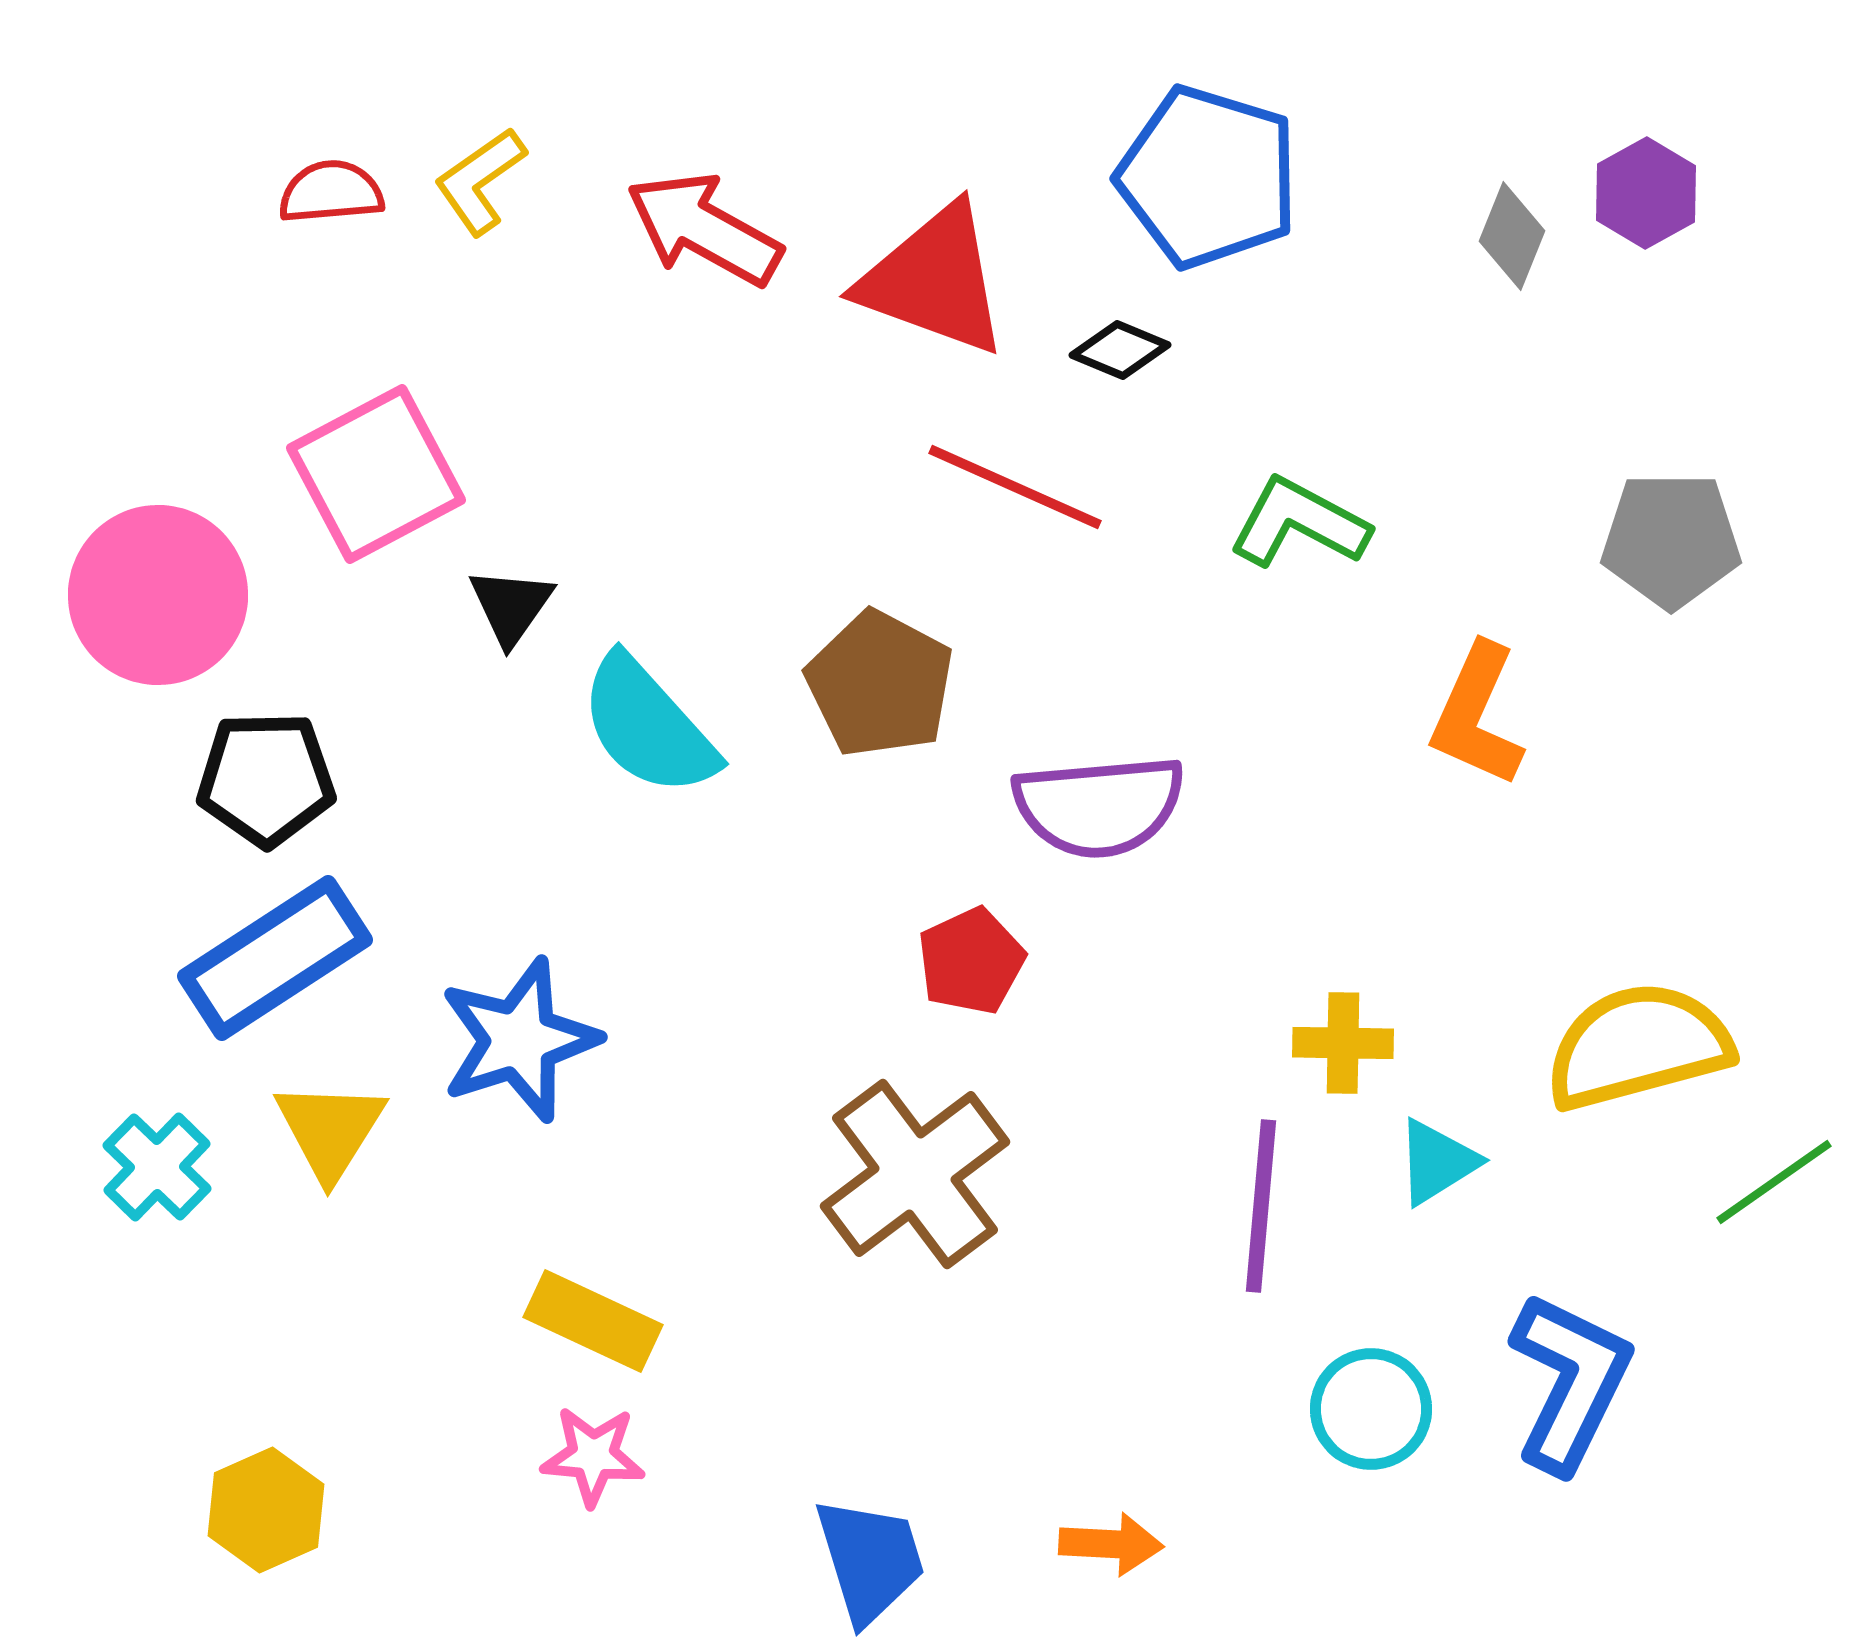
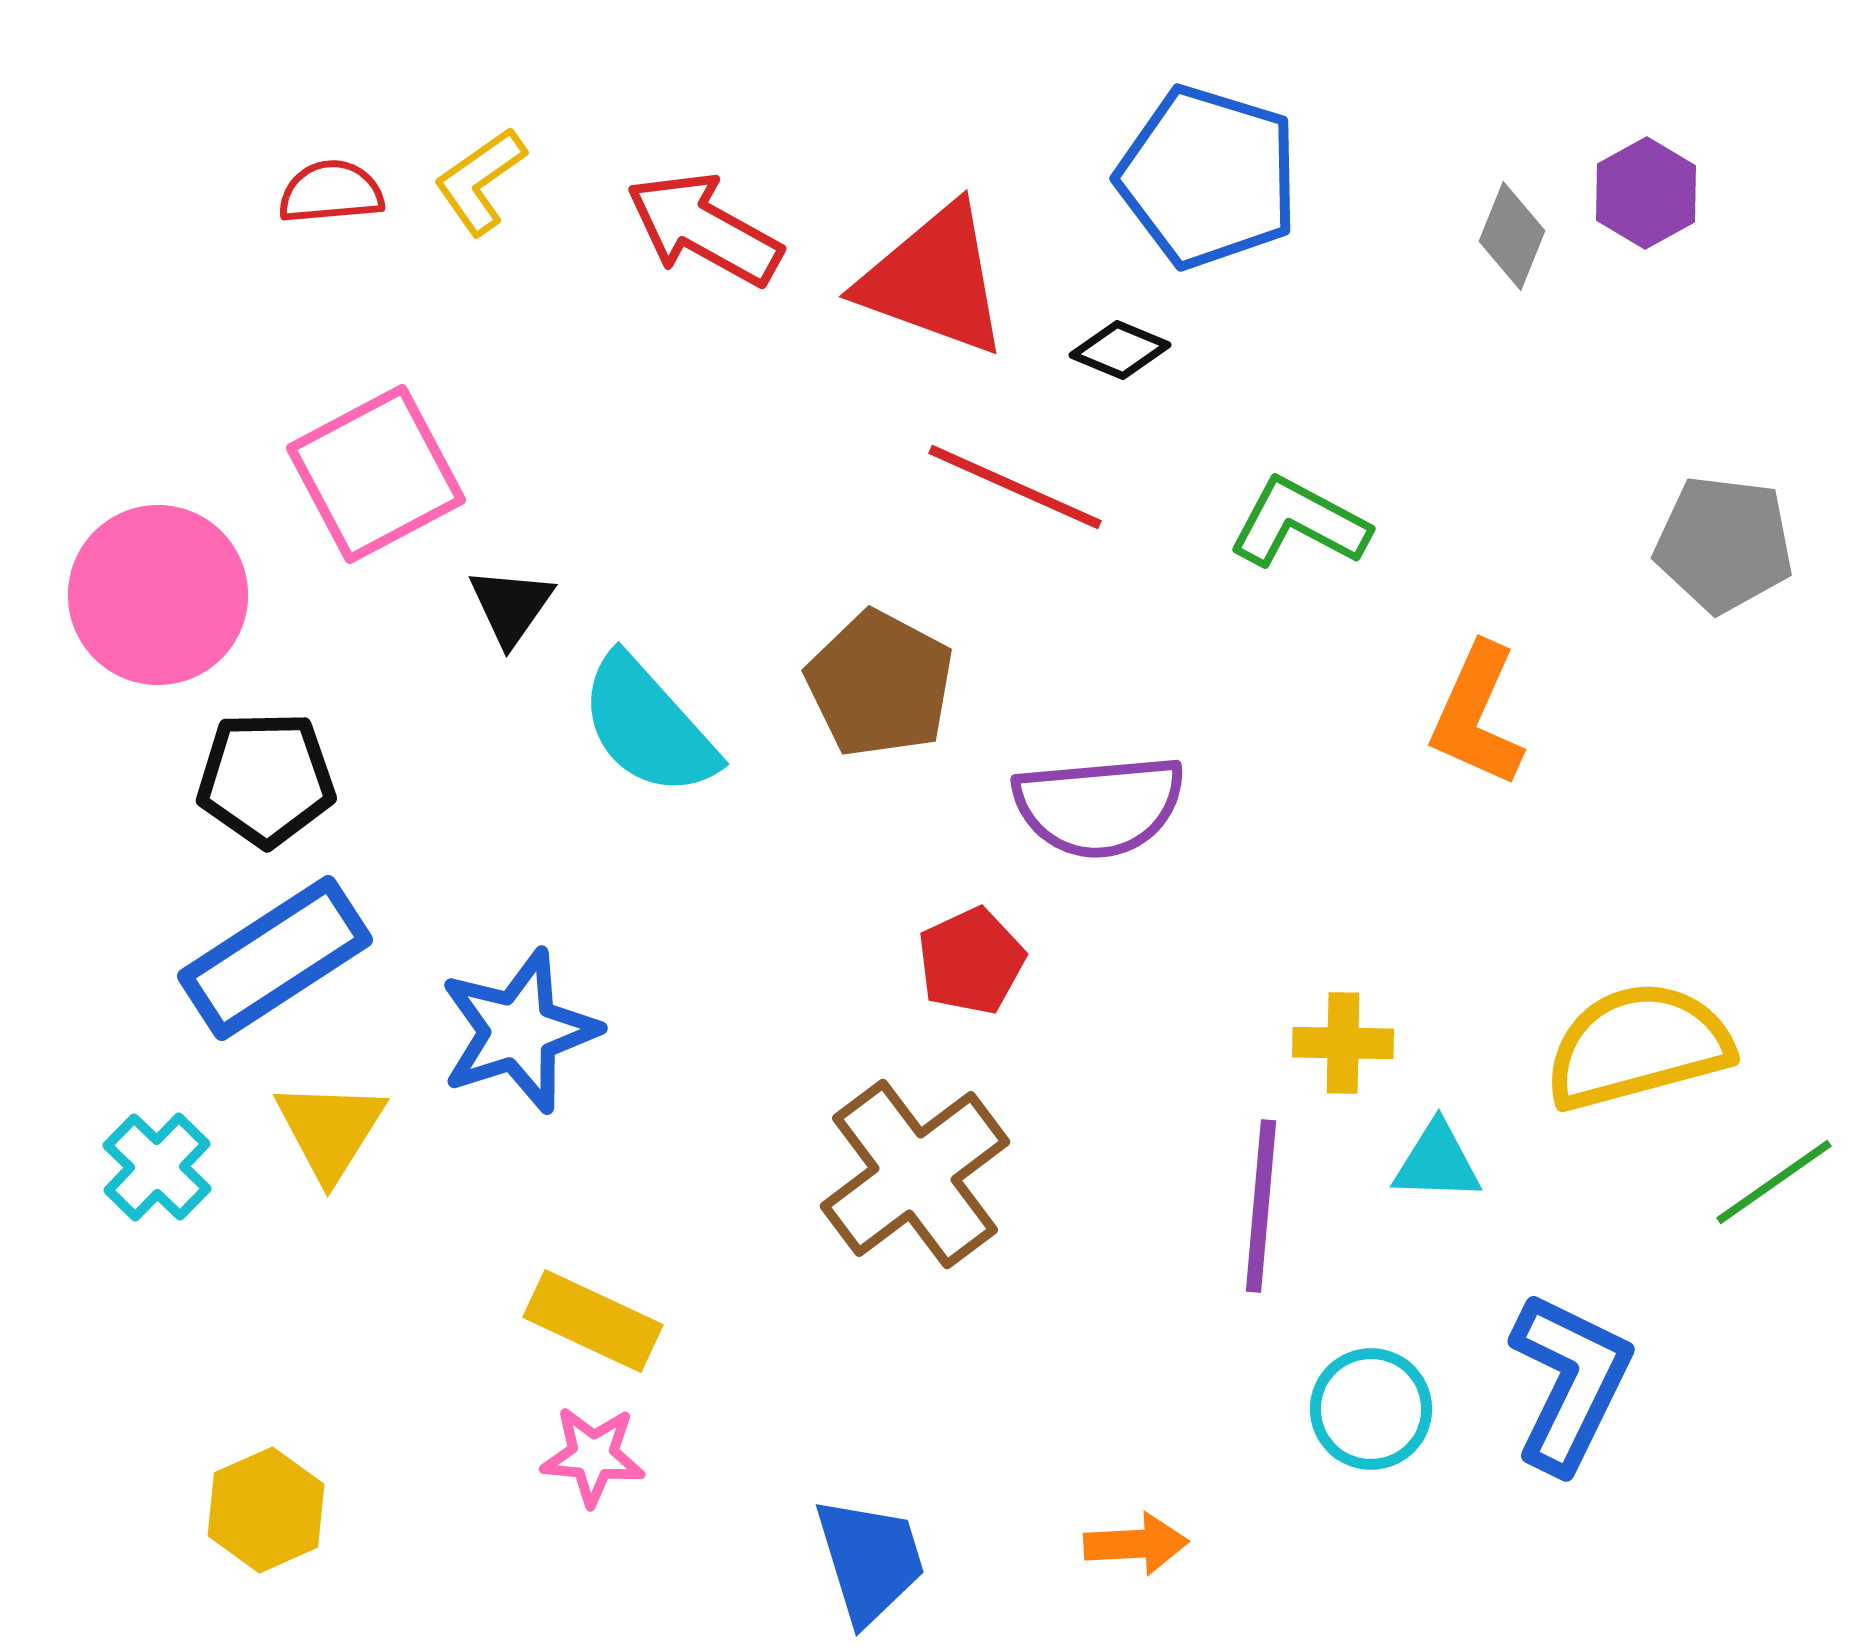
gray pentagon: moved 53 px right, 4 px down; rotated 7 degrees clockwise
blue star: moved 9 px up
cyan triangle: rotated 34 degrees clockwise
orange arrow: moved 25 px right; rotated 6 degrees counterclockwise
